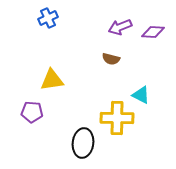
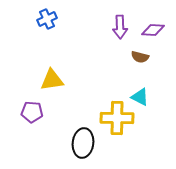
blue cross: moved 1 px left, 1 px down
purple arrow: rotated 70 degrees counterclockwise
purple diamond: moved 2 px up
brown semicircle: moved 29 px right, 2 px up
cyan triangle: moved 1 px left, 2 px down
